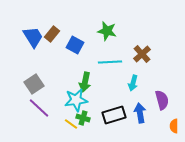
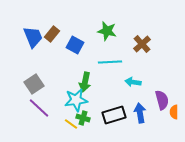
blue trapezoid: rotated 10 degrees clockwise
brown cross: moved 10 px up
cyan arrow: moved 1 px up; rotated 84 degrees clockwise
orange semicircle: moved 14 px up
